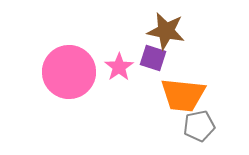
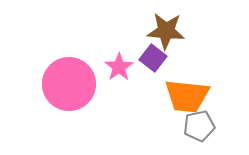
brown star: rotated 6 degrees counterclockwise
purple square: rotated 20 degrees clockwise
pink circle: moved 12 px down
orange trapezoid: moved 4 px right, 1 px down
